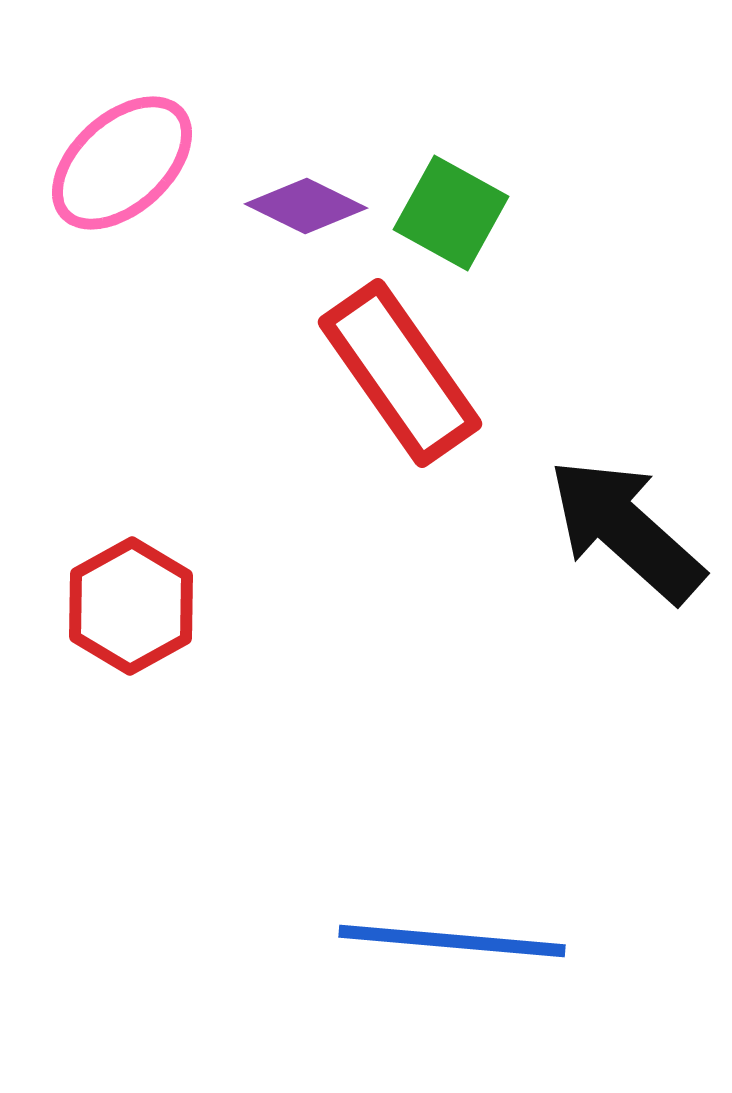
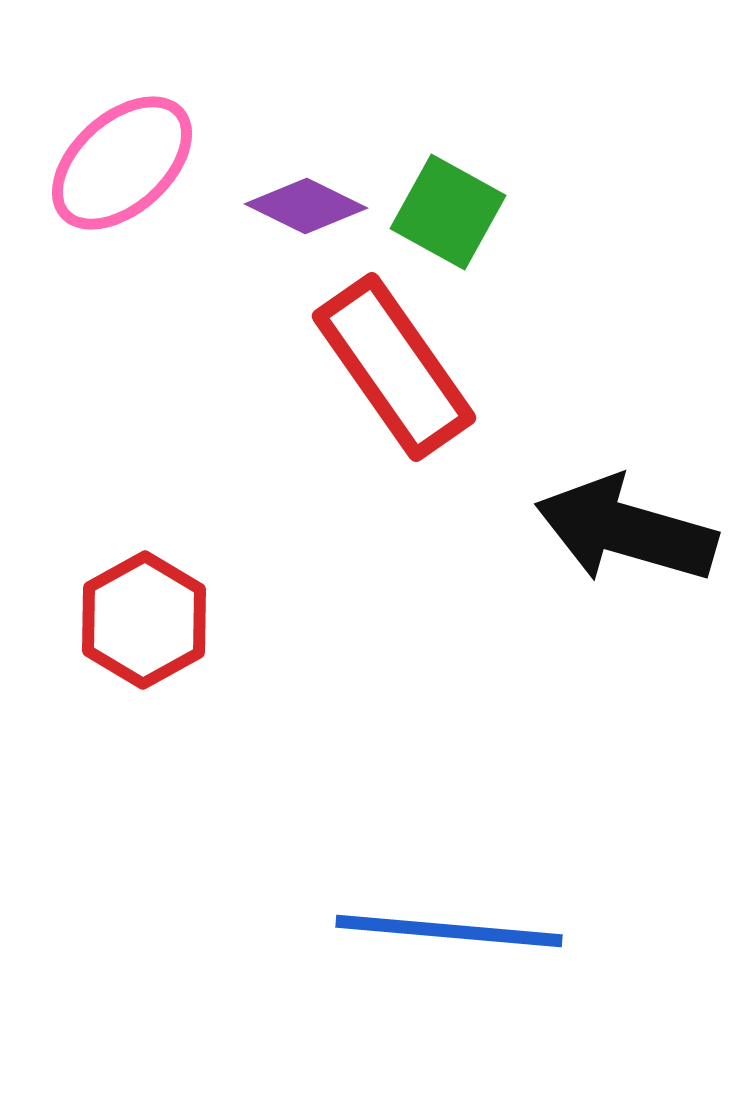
green square: moved 3 px left, 1 px up
red rectangle: moved 6 px left, 6 px up
black arrow: rotated 26 degrees counterclockwise
red hexagon: moved 13 px right, 14 px down
blue line: moved 3 px left, 10 px up
